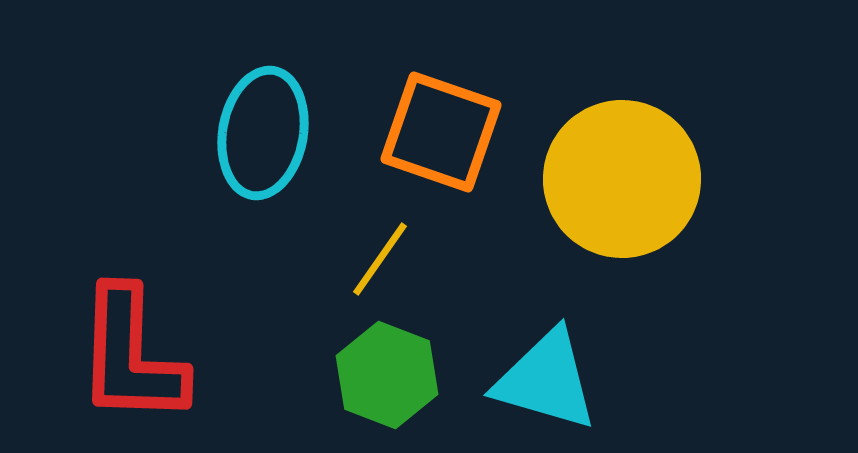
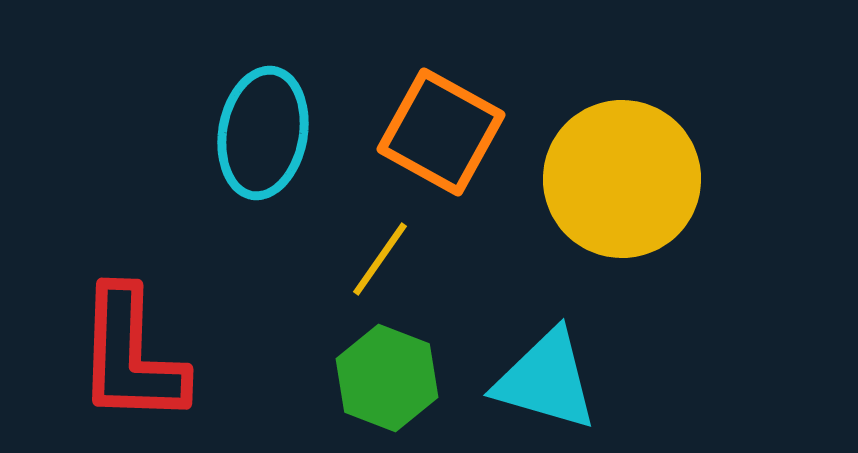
orange square: rotated 10 degrees clockwise
green hexagon: moved 3 px down
